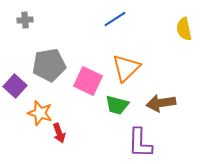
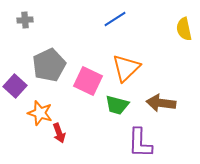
gray pentagon: rotated 16 degrees counterclockwise
brown arrow: rotated 16 degrees clockwise
